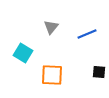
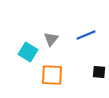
gray triangle: moved 12 px down
blue line: moved 1 px left, 1 px down
cyan square: moved 5 px right, 1 px up
